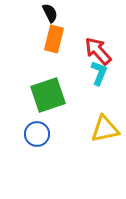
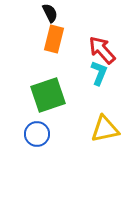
red arrow: moved 4 px right, 1 px up
